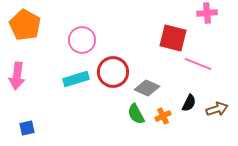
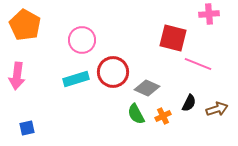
pink cross: moved 2 px right, 1 px down
